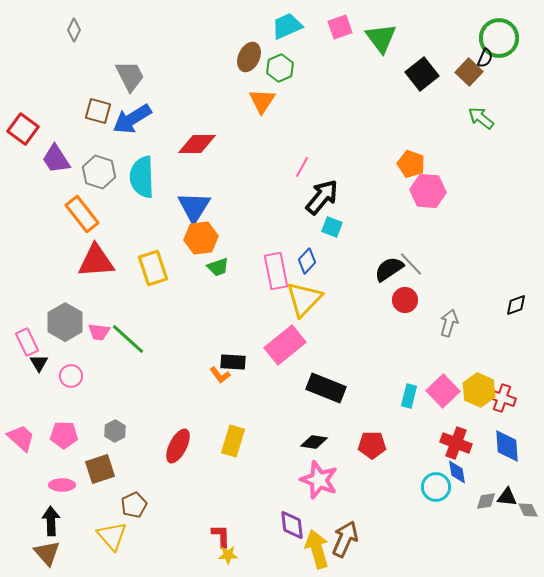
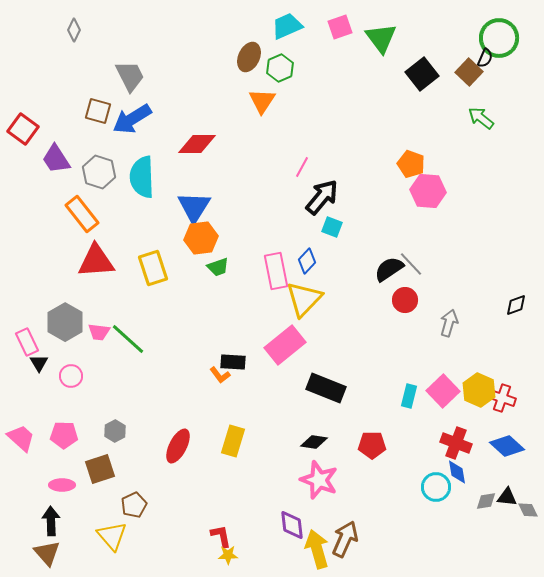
blue diamond at (507, 446): rotated 44 degrees counterclockwise
red L-shape at (221, 536): rotated 10 degrees counterclockwise
